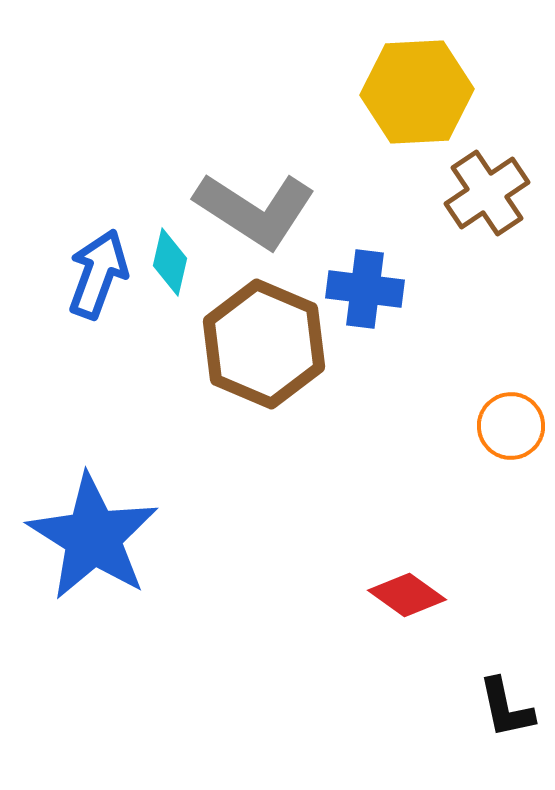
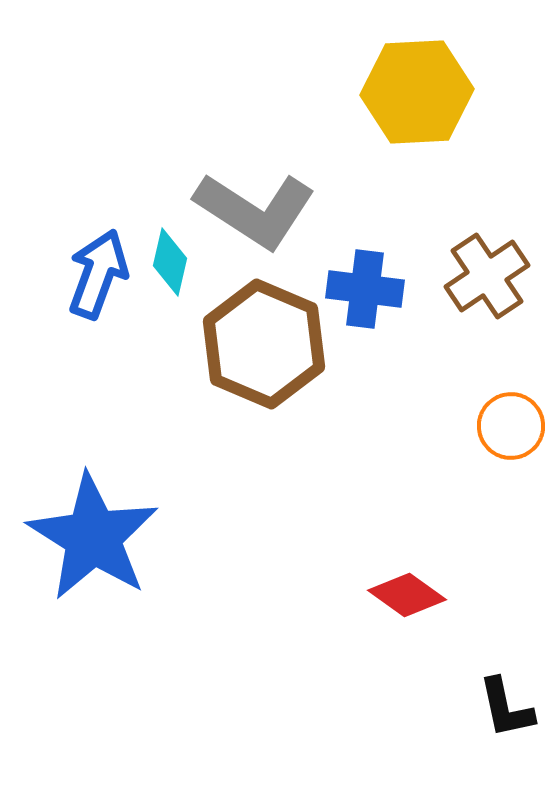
brown cross: moved 83 px down
